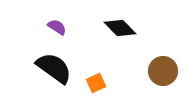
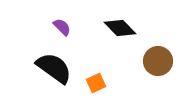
purple semicircle: moved 5 px right; rotated 12 degrees clockwise
brown circle: moved 5 px left, 10 px up
